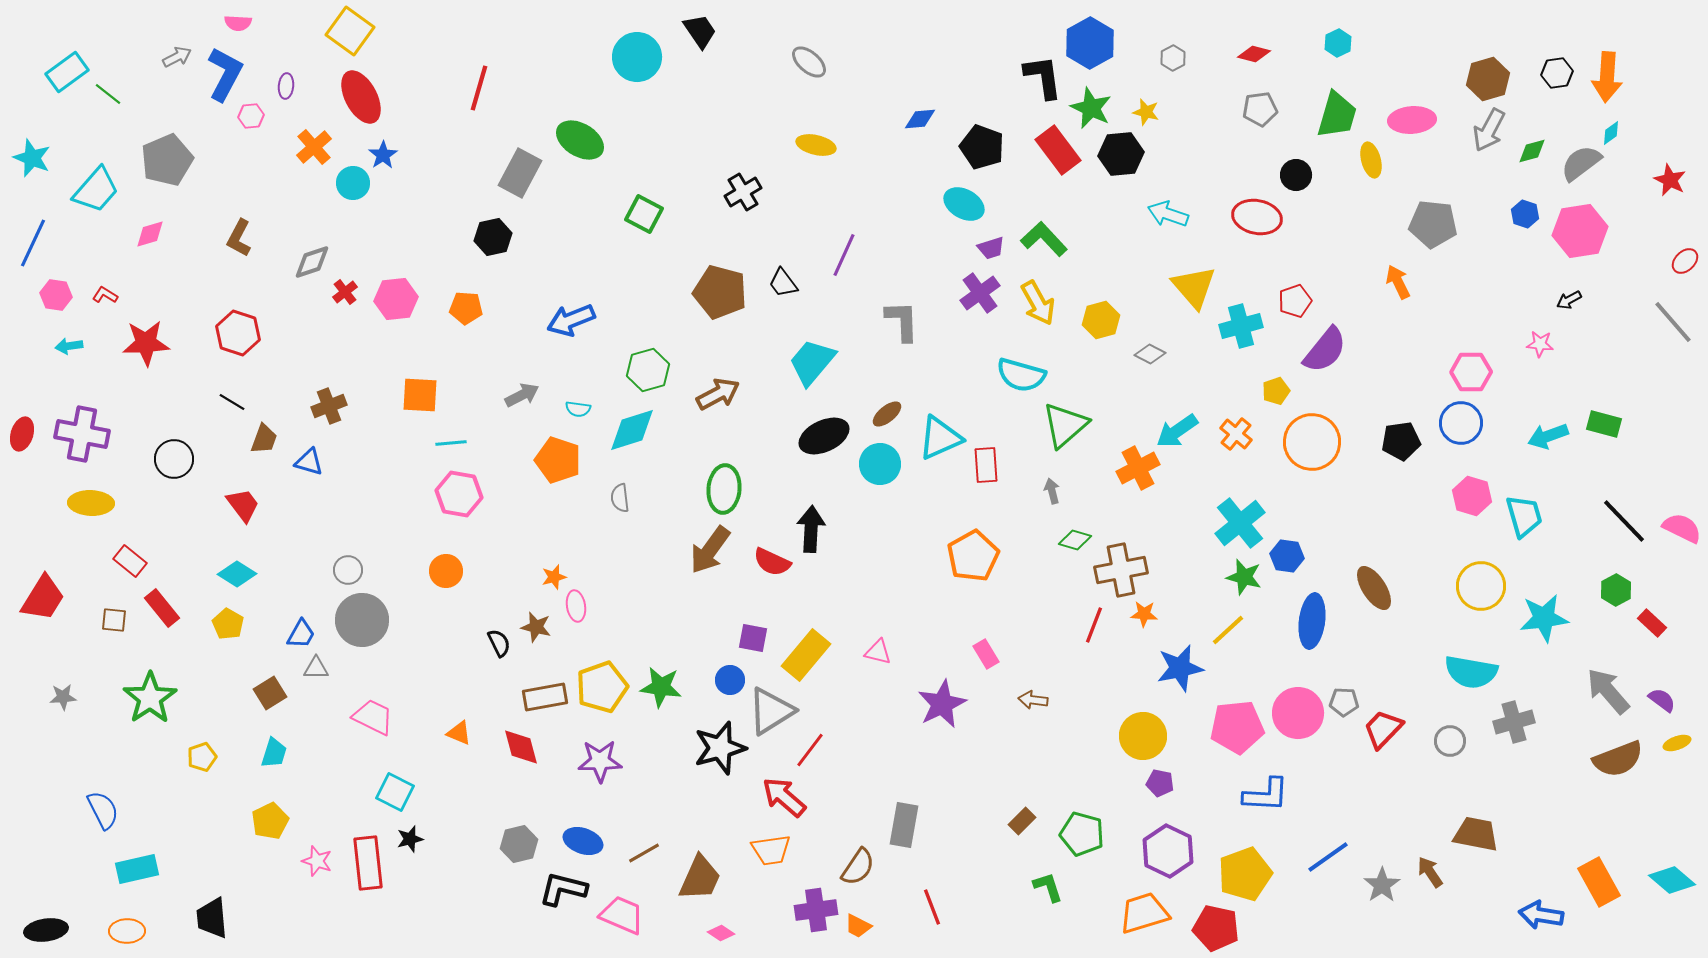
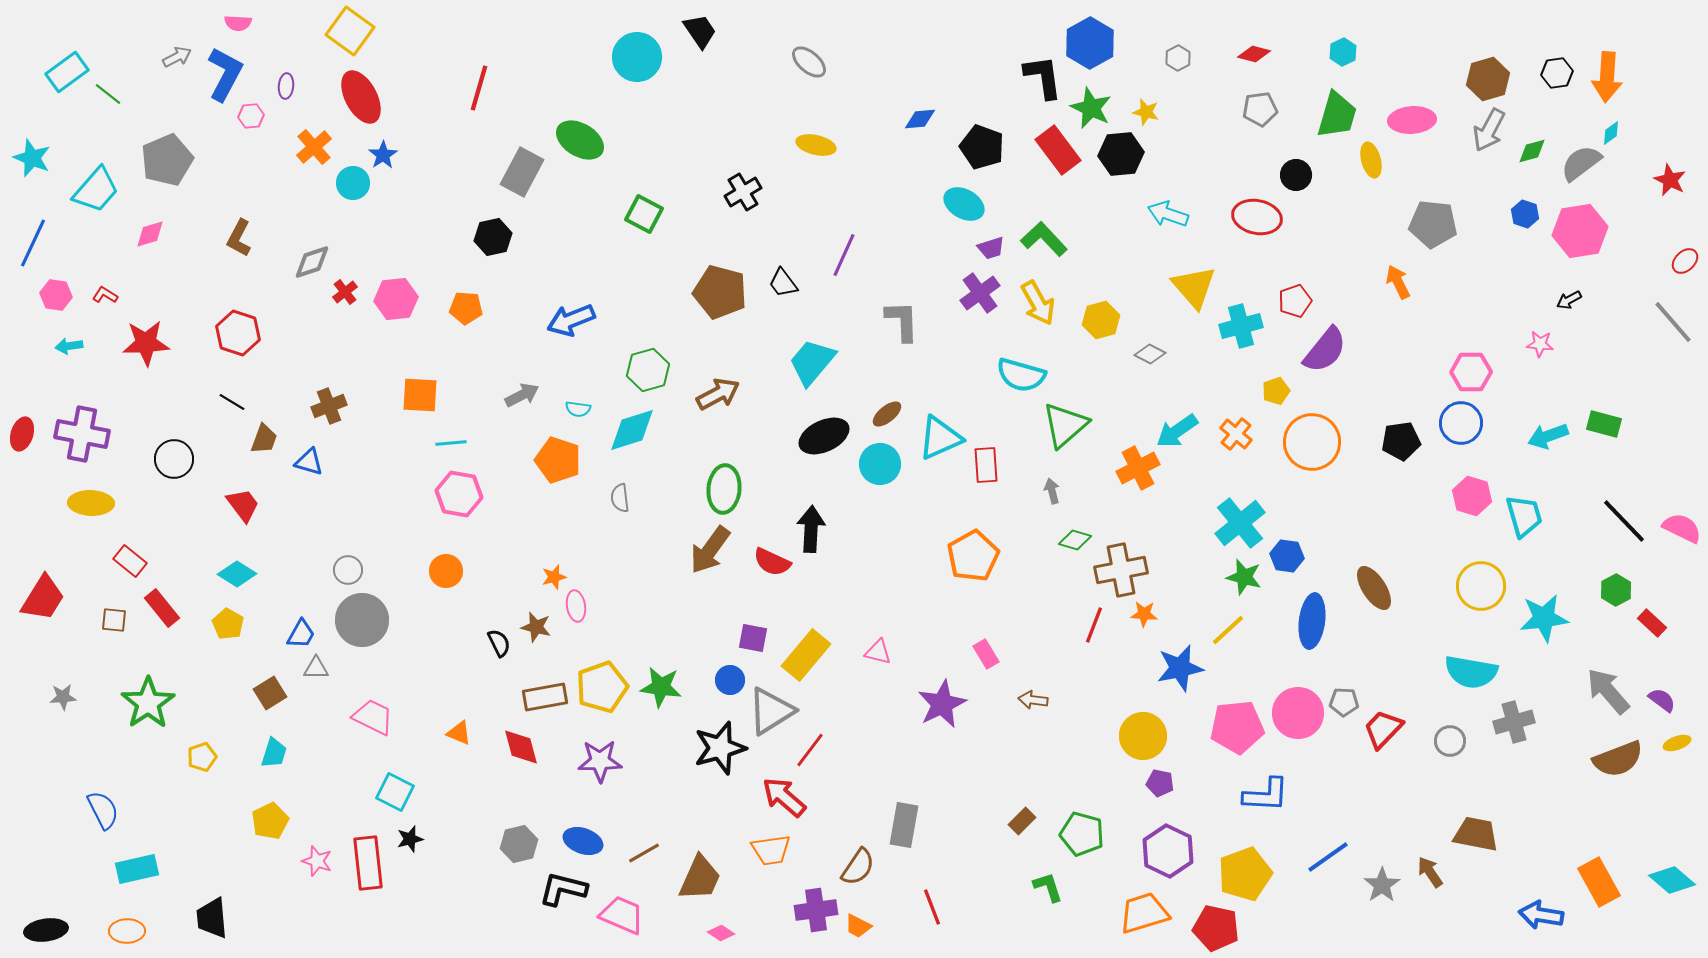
cyan hexagon at (1338, 43): moved 5 px right, 9 px down
gray hexagon at (1173, 58): moved 5 px right
gray rectangle at (520, 173): moved 2 px right, 1 px up
green star at (150, 698): moved 2 px left, 5 px down
